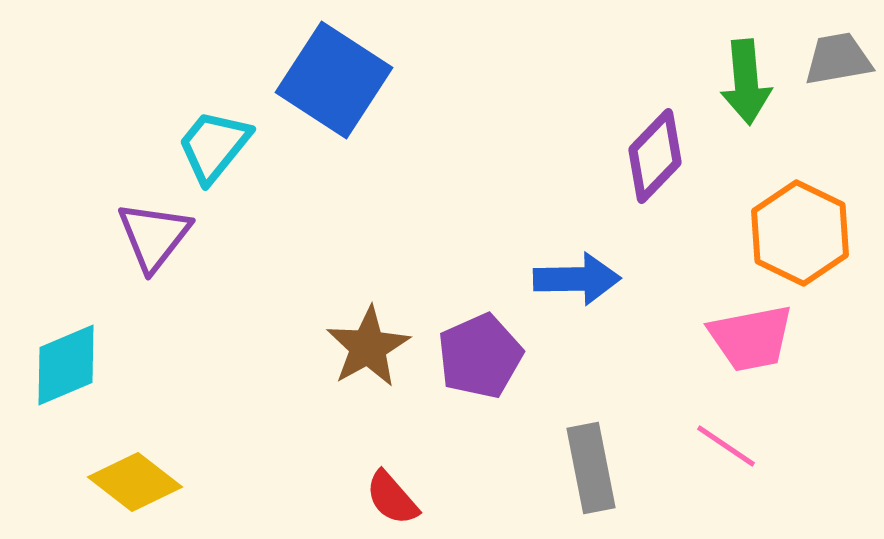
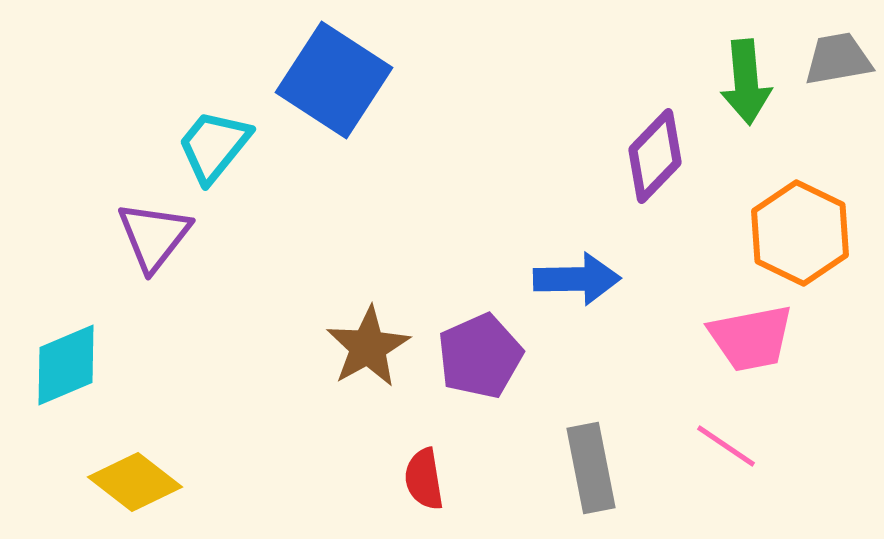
red semicircle: moved 32 px right, 19 px up; rotated 32 degrees clockwise
